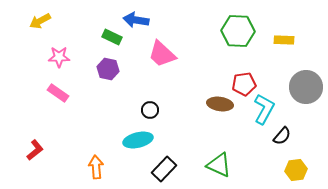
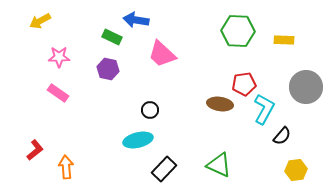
orange arrow: moved 30 px left
